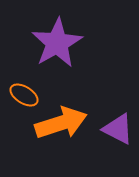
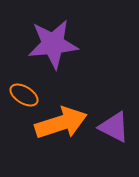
purple star: moved 4 px left, 1 px down; rotated 24 degrees clockwise
purple triangle: moved 4 px left, 2 px up
